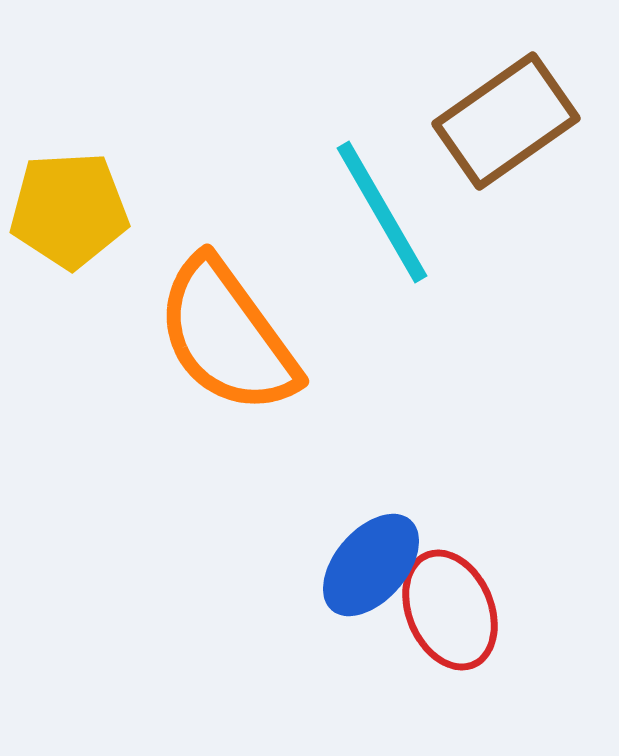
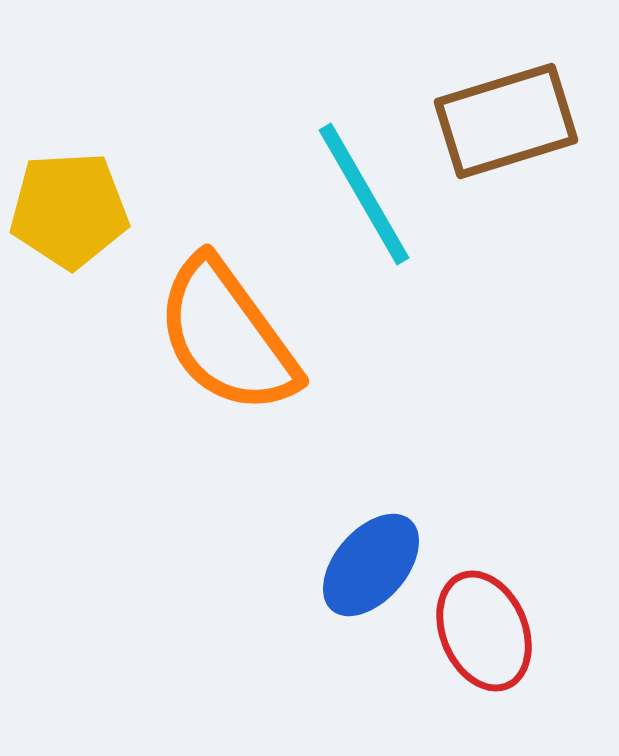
brown rectangle: rotated 18 degrees clockwise
cyan line: moved 18 px left, 18 px up
red ellipse: moved 34 px right, 21 px down
